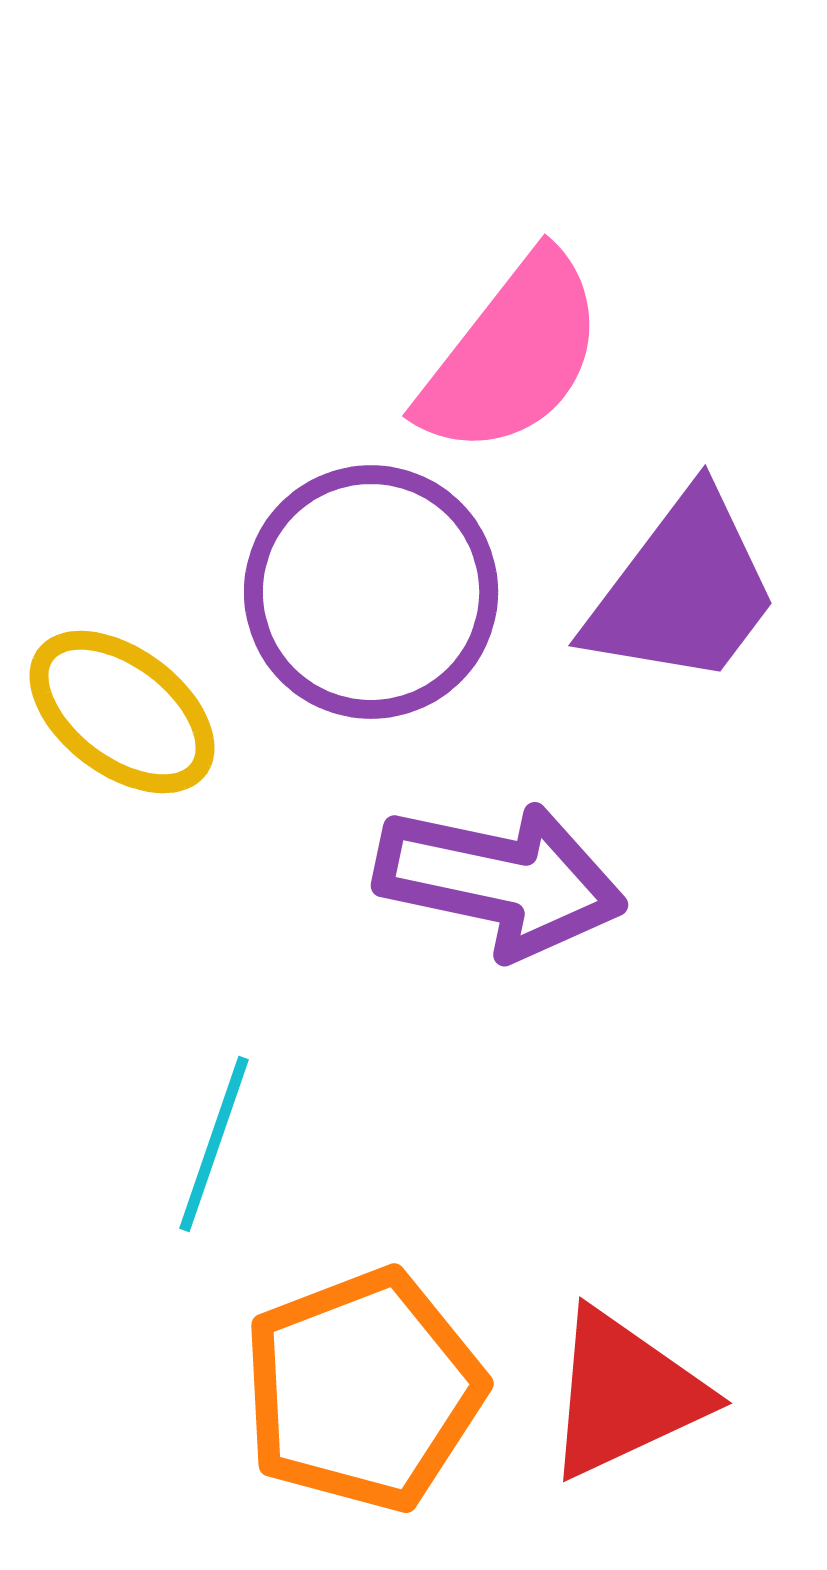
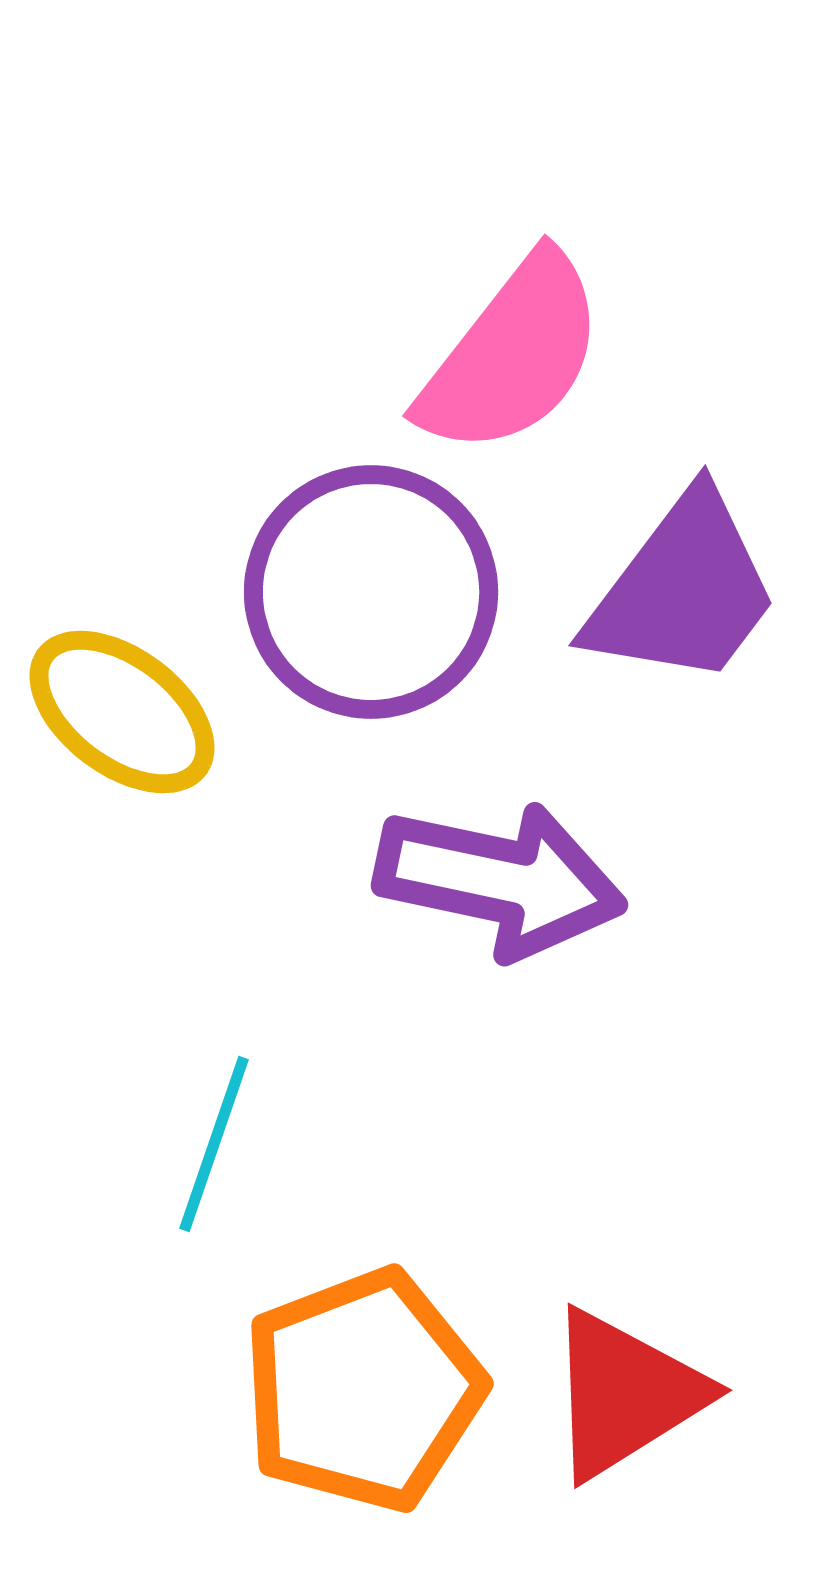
red triangle: rotated 7 degrees counterclockwise
